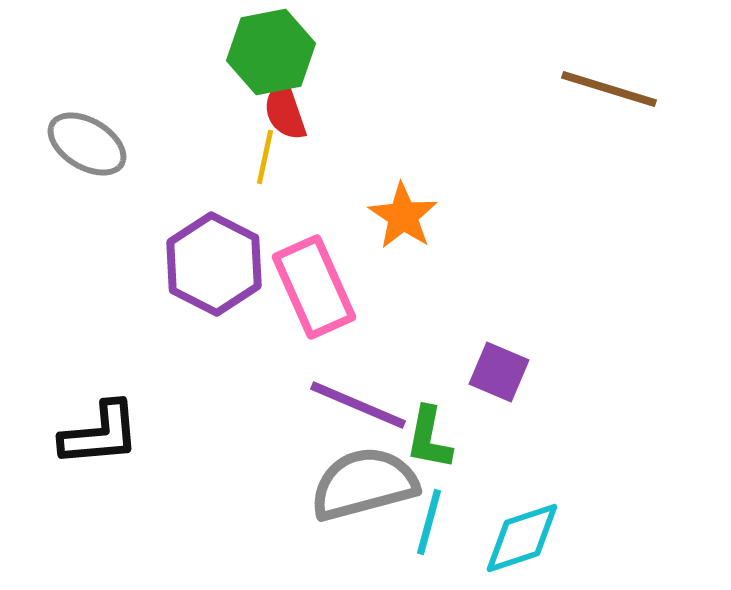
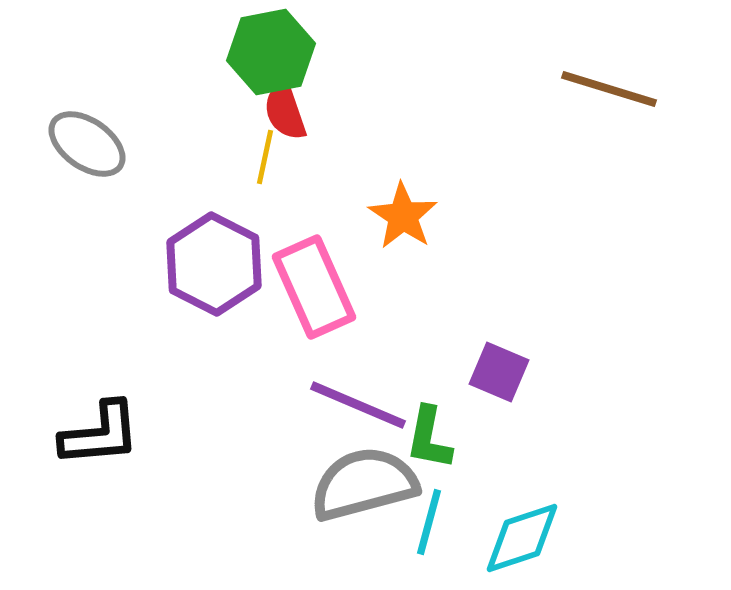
gray ellipse: rotated 4 degrees clockwise
